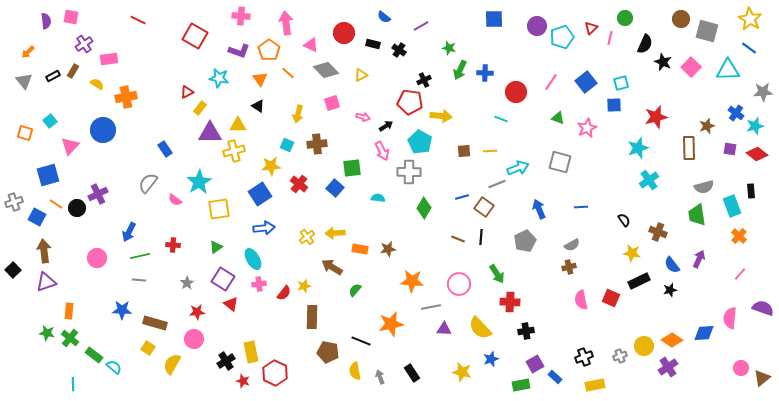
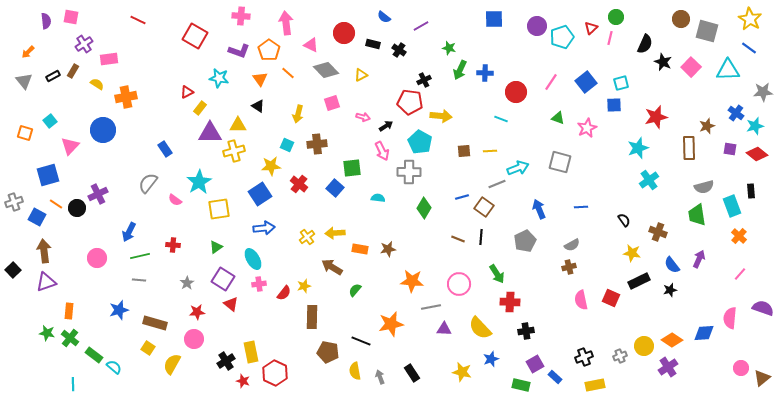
green circle at (625, 18): moved 9 px left, 1 px up
blue star at (122, 310): moved 3 px left; rotated 18 degrees counterclockwise
green rectangle at (521, 385): rotated 24 degrees clockwise
